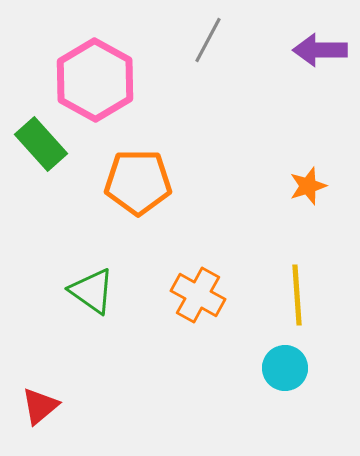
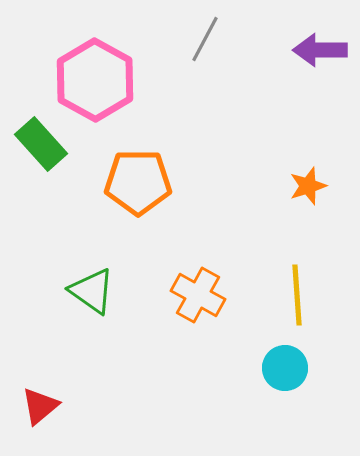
gray line: moved 3 px left, 1 px up
